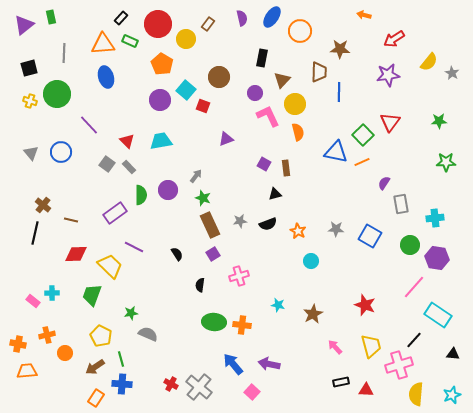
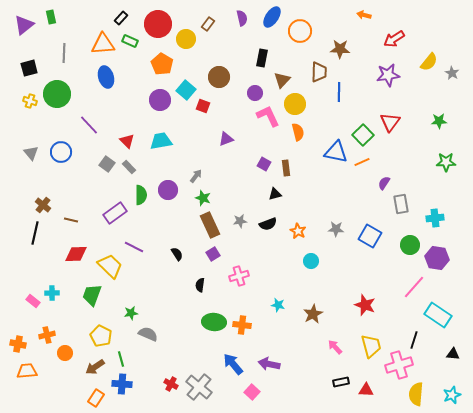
black line at (414, 340): rotated 24 degrees counterclockwise
